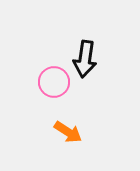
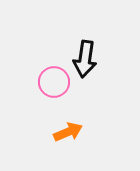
orange arrow: rotated 56 degrees counterclockwise
